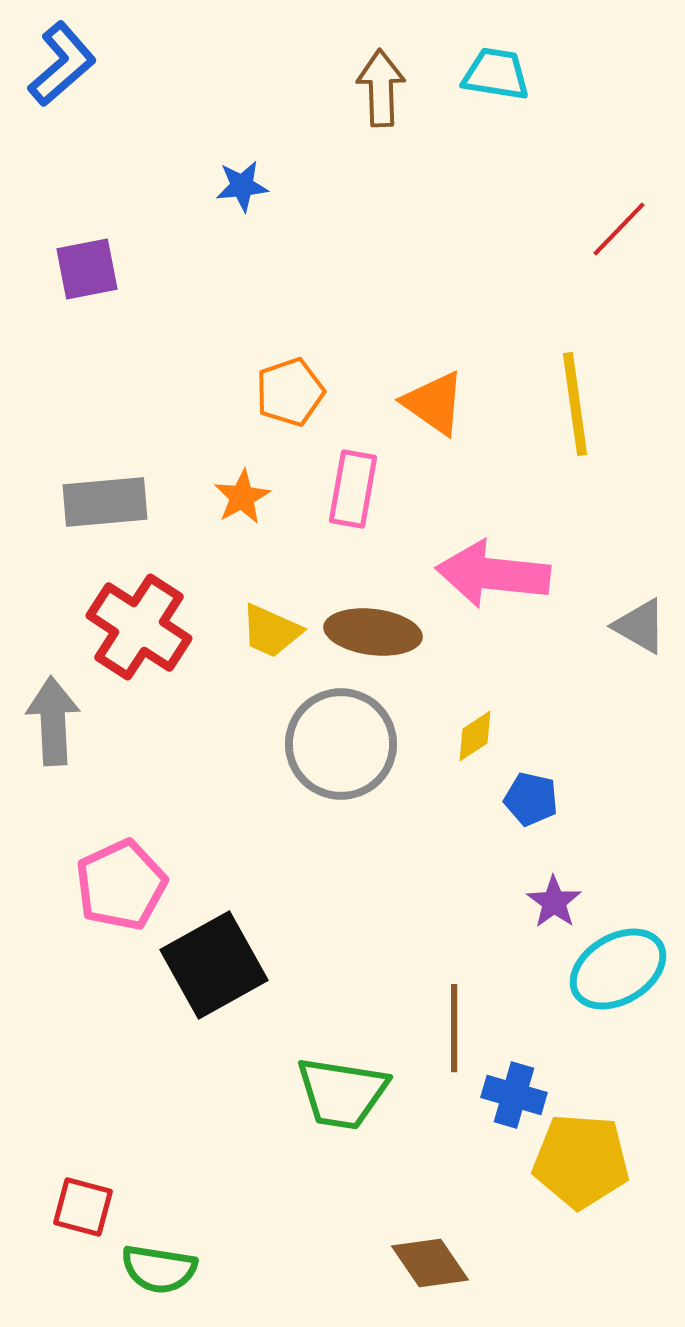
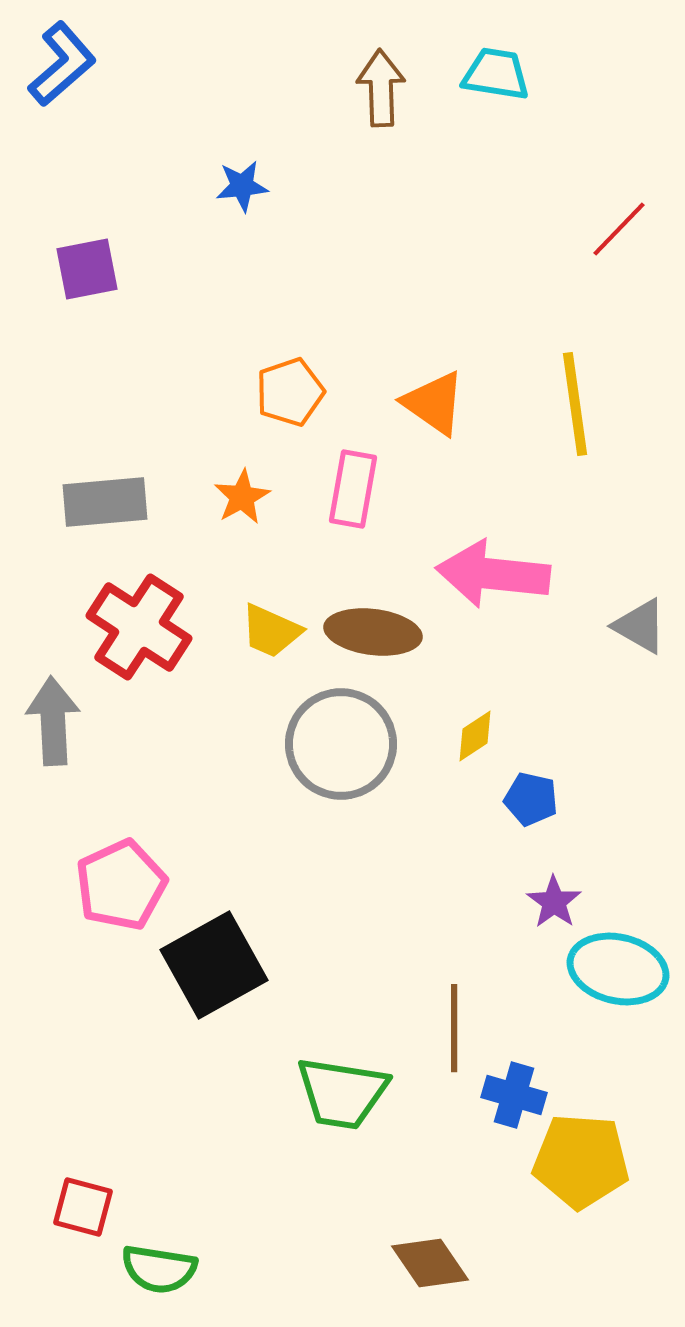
cyan ellipse: rotated 44 degrees clockwise
